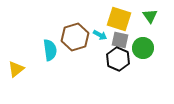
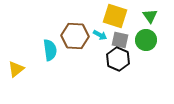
yellow square: moved 4 px left, 3 px up
brown hexagon: moved 1 px up; rotated 20 degrees clockwise
green circle: moved 3 px right, 8 px up
